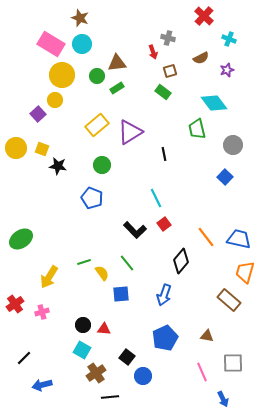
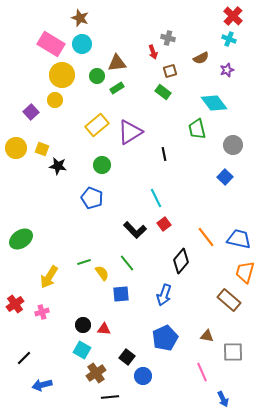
red cross at (204, 16): moved 29 px right
purple square at (38, 114): moved 7 px left, 2 px up
gray square at (233, 363): moved 11 px up
